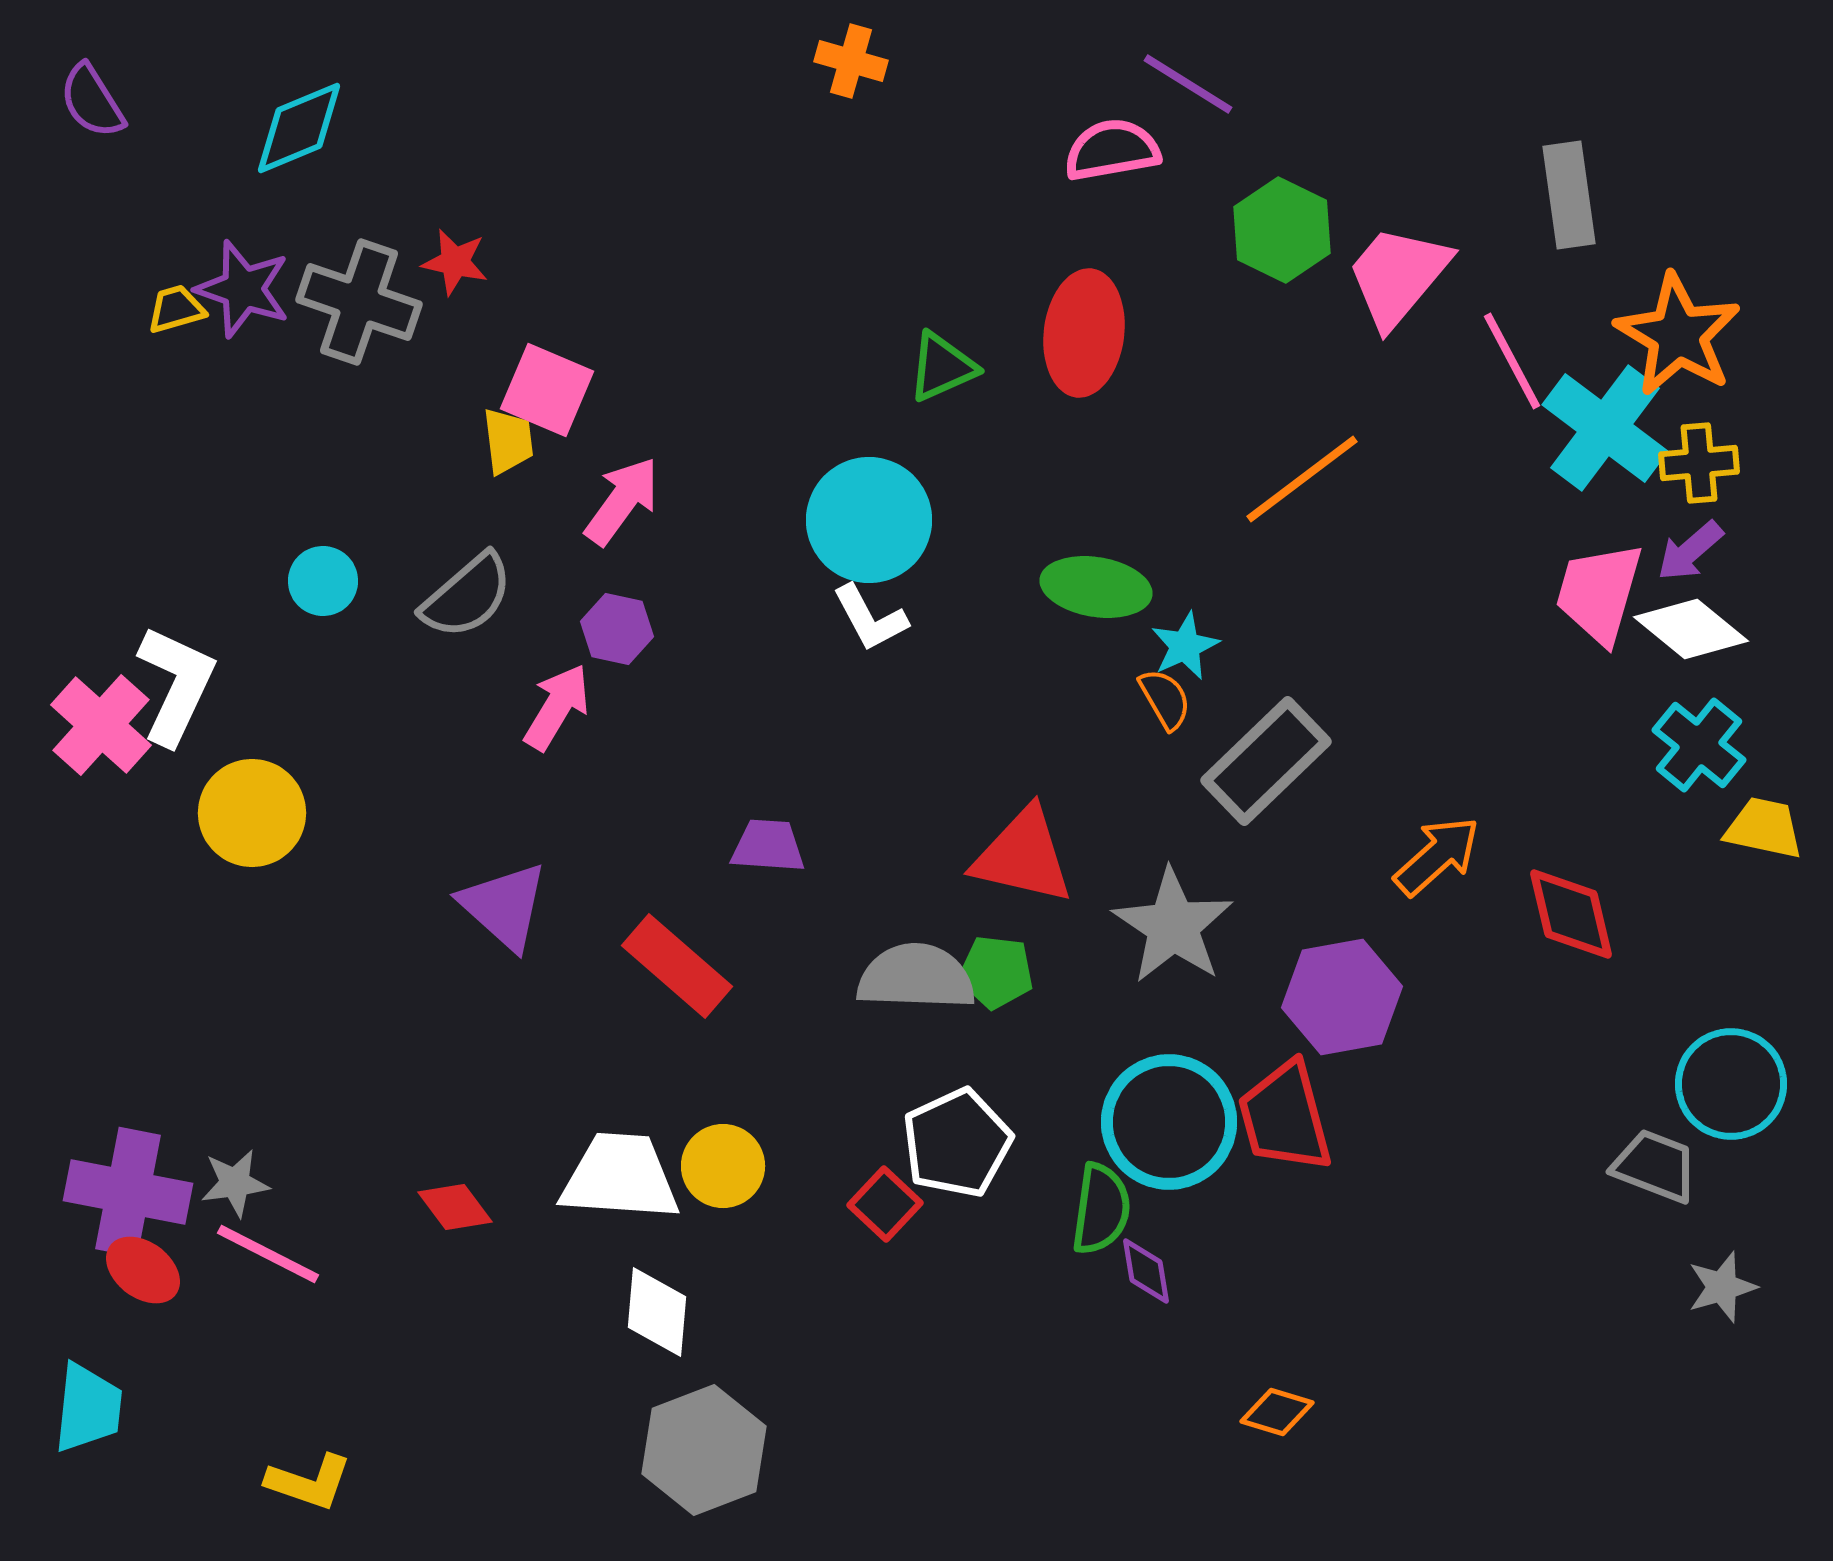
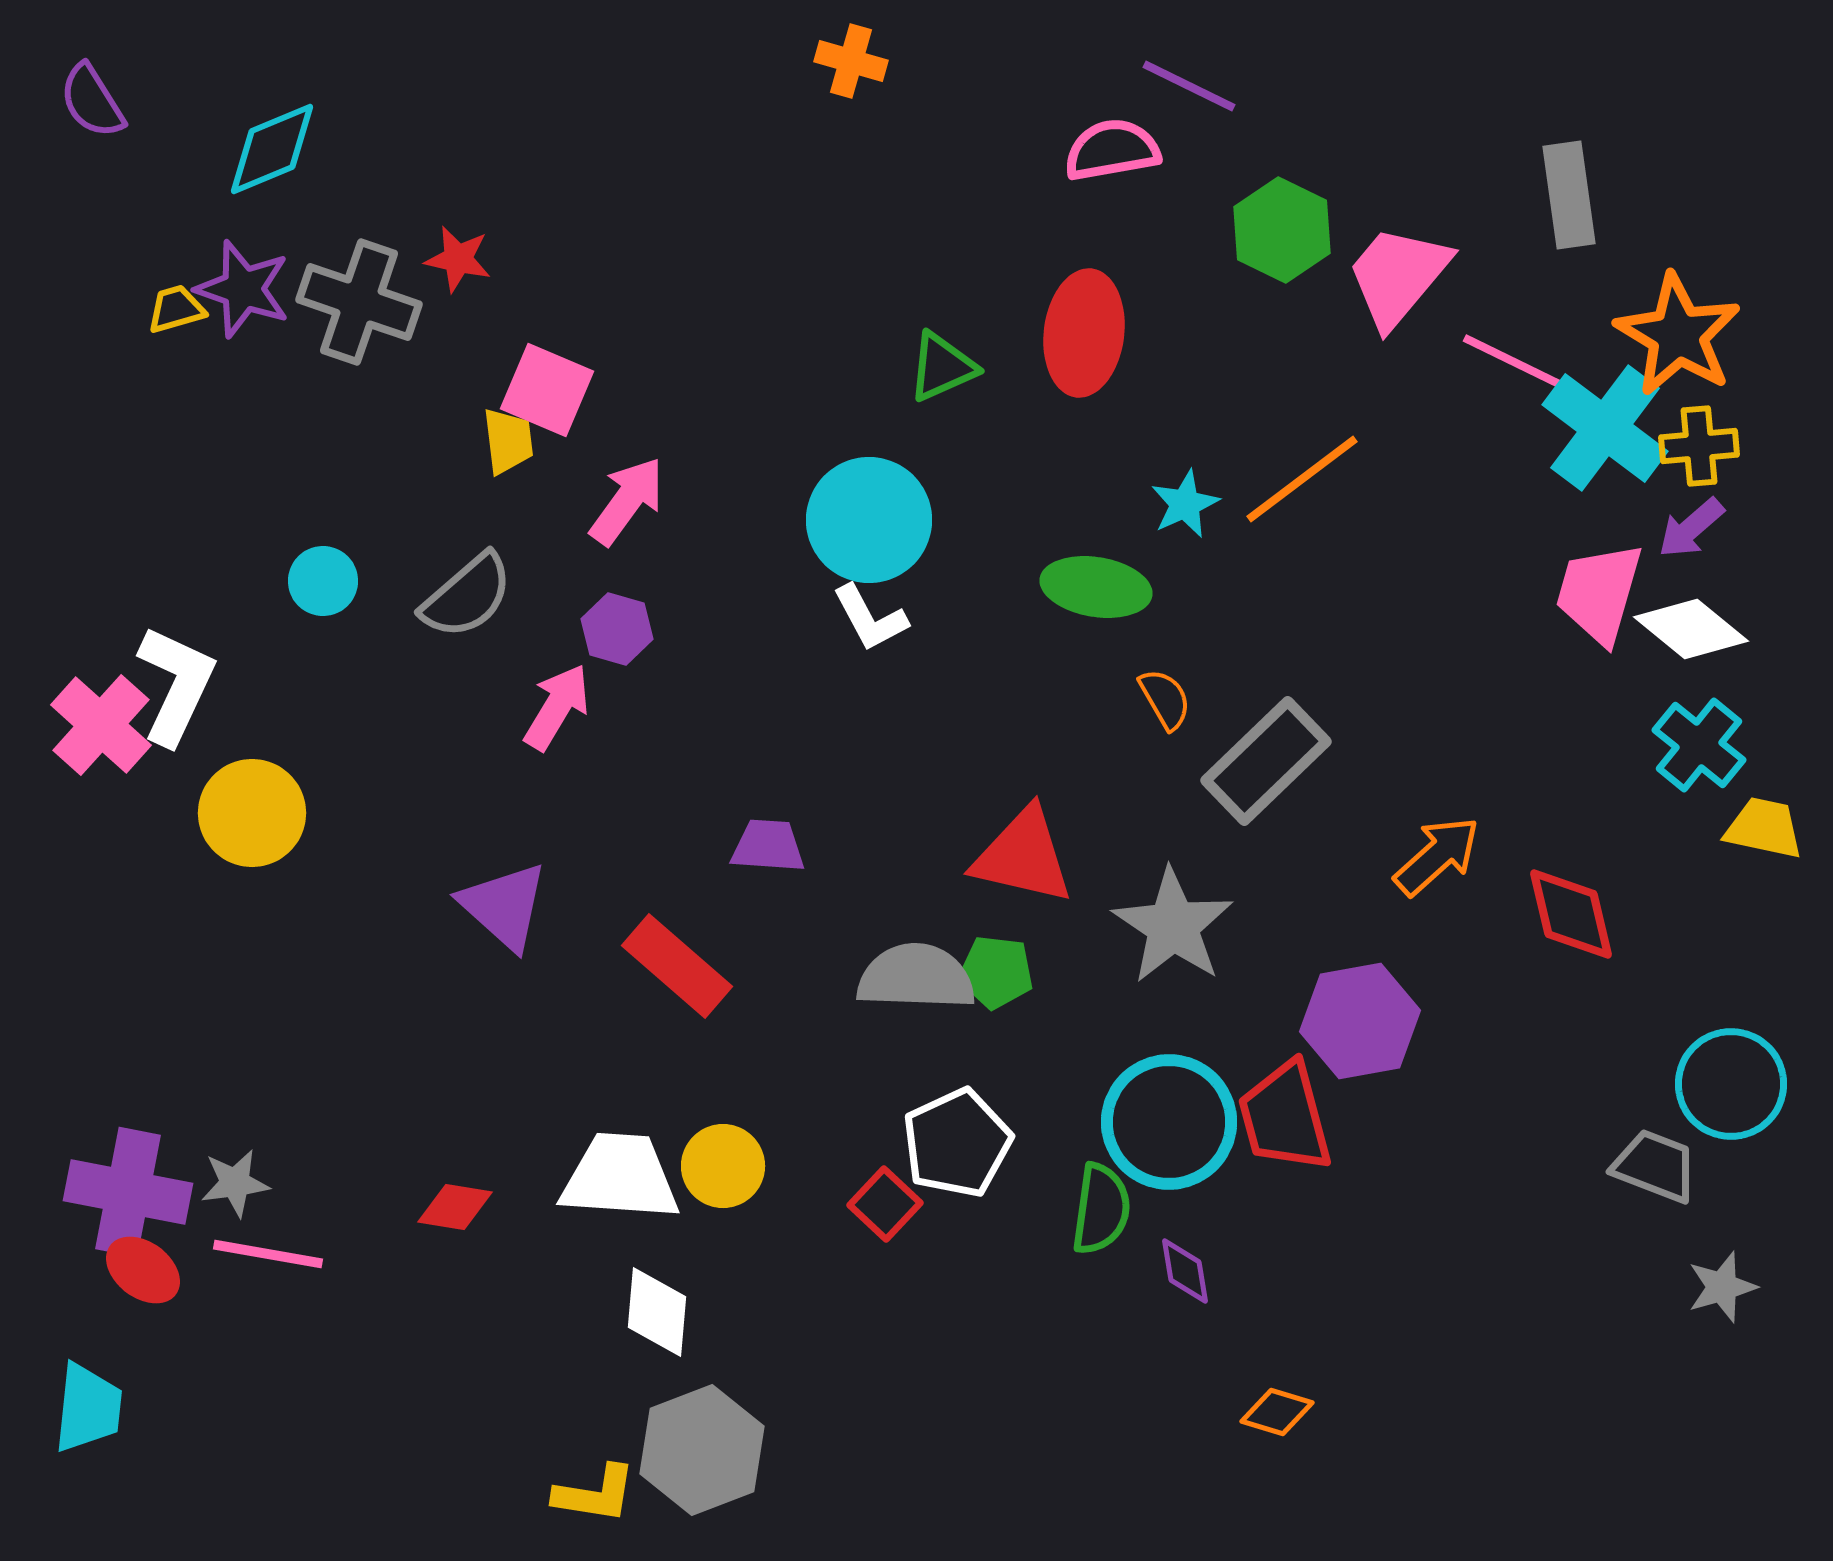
purple line at (1188, 84): moved 1 px right, 2 px down; rotated 6 degrees counterclockwise
cyan diamond at (299, 128): moved 27 px left, 21 px down
red star at (455, 262): moved 3 px right, 3 px up
pink line at (1512, 361): rotated 36 degrees counterclockwise
yellow cross at (1699, 463): moved 17 px up
pink arrow at (622, 501): moved 5 px right
purple arrow at (1690, 551): moved 1 px right, 23 px up
purple hexagon at (617, 629): rotated 4 degrees clockwise
cyan star at (1185, 646): moved 142 px up
purple hexagon at (1342, 997): moved 18 px right, 24 px down
red diamond at (455, 1207): rotated 44 degrees counterclockwise
pink line at (268, 1254): rotated 17 degrees counterclockwise
purple diamond at (1146, 1271): moved 39 px right
gray hexagon at (704, 1450): moved 2 px left
yellow L-shape at (309, 1482): moved 286 px right, 12 px down; rotated 10 degrees counterclockwise
